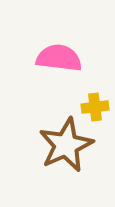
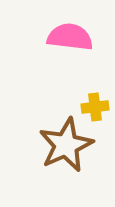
pink semicircle: moved 11 px right, 21 px up
